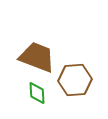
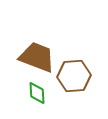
brown hexagon: moved 1 px left, 4 px up
